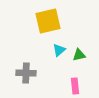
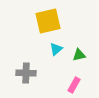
cyan triangle: moved 3 px left, 1 px up
pink rectangle: moved 1 px left, 1 px up; rotated 35 degrees clockwise
